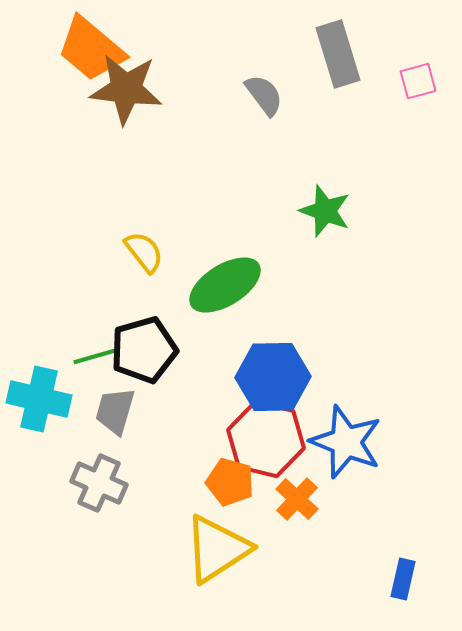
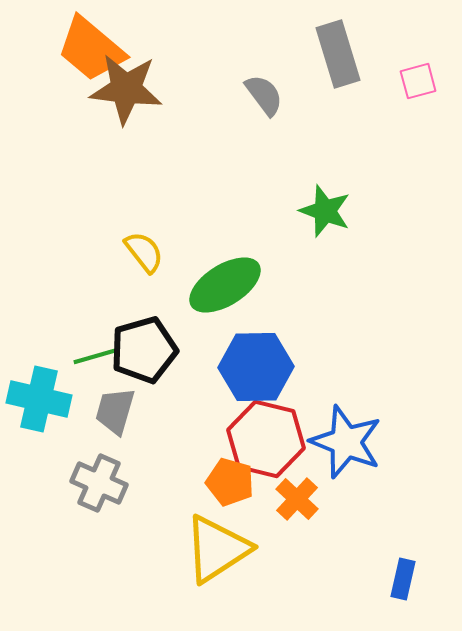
blue hexagon: moved 17 px left, 10 px up
